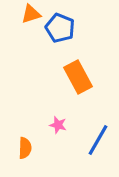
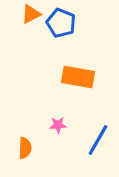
orange triangle: rotated 10 degrees counterclockwise
blue pentagon: moved 1 px right, 5 px up
orange rectangle: rotated 52 degrees counterclockwise
pink star: rotated 18 degrees counterclockwise
